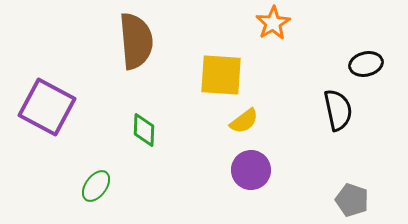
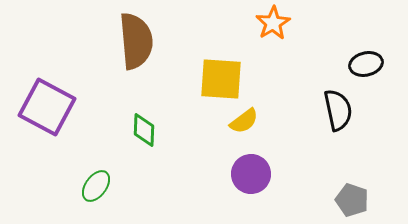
yellow square: moved 4 px down
purple circle: moved 4 px down
